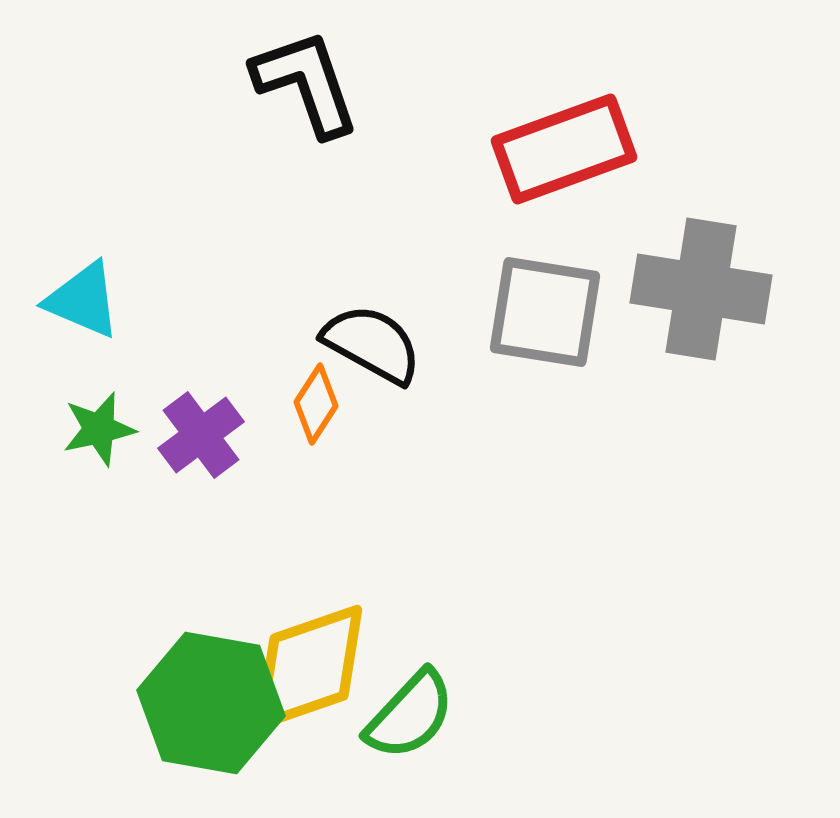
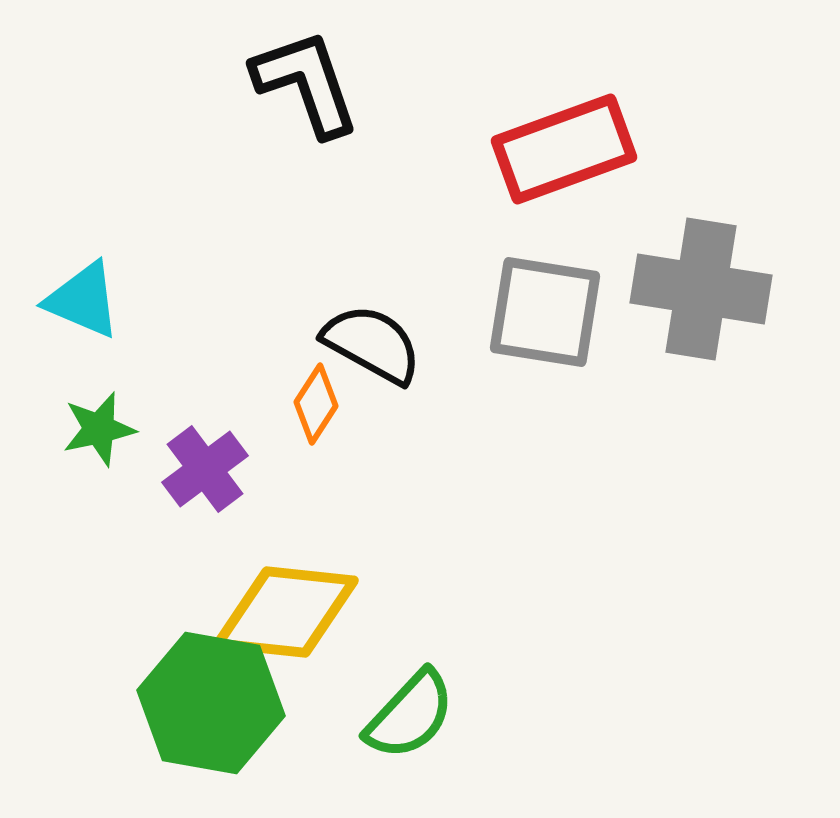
purple cross: moved 4 px right, 34 px down
yellow diamond: moved 23 px left, 55 px up; rotated 25 degrees clockwise
